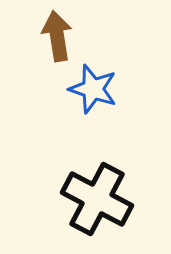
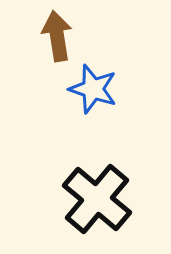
black cross: rotated 12 degrees clockwise
